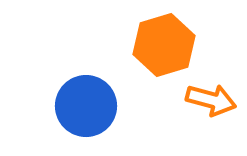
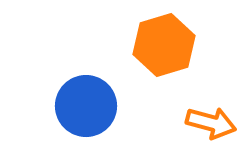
orange arrow: moved 23 px down
